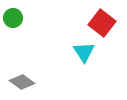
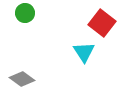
green circle: moved 12 px right, 5 px up
gray diamond: moved 3 px up
